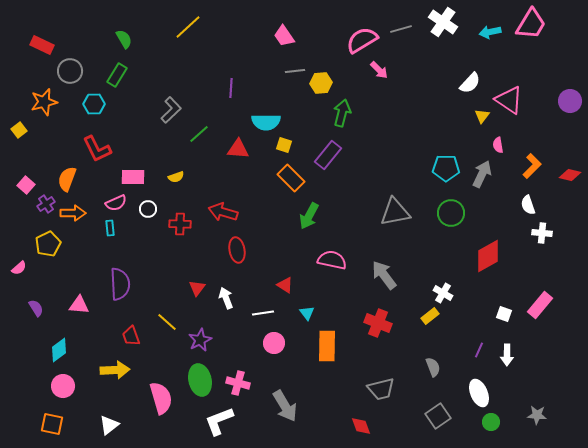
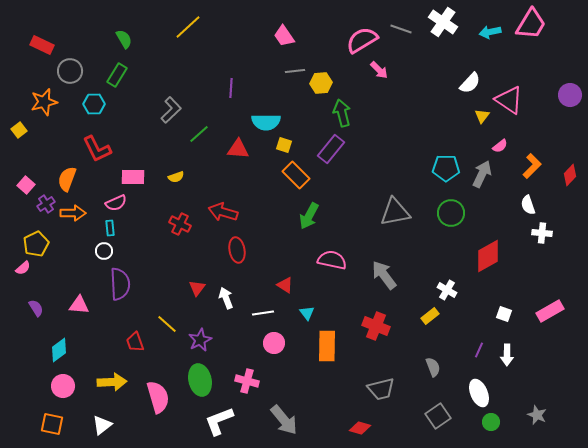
gray line at (401, 29): rotated 35 degrees clockwise
purple circle at (570, 101): moved 6 px up
green arrow at (342, 113): rotated 28 degrees counterclockwise
pink semicircle at (498, 145): moved 2 px right, 1 px down; rotated 119 degrees counterclockwise
purple rectangle at (328, 155): moved 3 px right, 6 px up
red diamond at (570, 175): rotated 60 degrees counterclockwise
orange rectangle at (291, 178): moved 5 px right, 3 px up
white circle at (148, 209): moved 44 px left, 42 px down
red cross at (180, 224): rotated 25 degrees clockwise
yellow pentagon at (48, 244): moved 12 px left
pink semicircle at (19, 268): moved 4 px right
white cross at (443, 293): moved 4 px right, 3 px up
pink rectangle at (540, 305): moved 10 px right, 6 px down; rotated 20 degrees clockwise
yellow line at (167, 322): moved 2 px down
red cross at (378, 323): moved 2 px left, 3 px down
red trapezoid at (131, 336): moved 4 px right, 6 px down
yellow arrow at (115, 370): moved 3 px left, 12 px down
pink cross at (238, 383): moved 9 px right, 2 px up
pink semicircle at (161, 398): moved 3 px left, 1 px up
gray arrow at (285, 406): moved 1 px left, 14 px down; rotated 8 degrees counterclockwise
gray star at (537, 415): rotated 18 degrees clockwise
white triangle at (109, 425): moved 7 px left
red diamond at (361, 426): moved 1 px left, 2 px down; rotated 55 degrees counterclockwise
